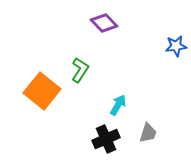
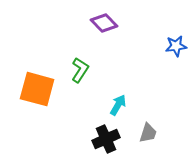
orange square: moved 5 px left, 2 px up; rotated 24 degrees counterclockwise
